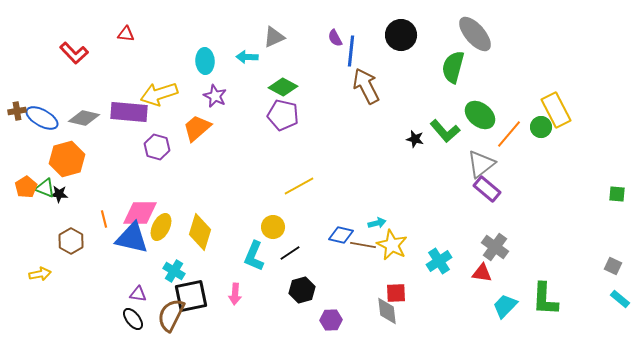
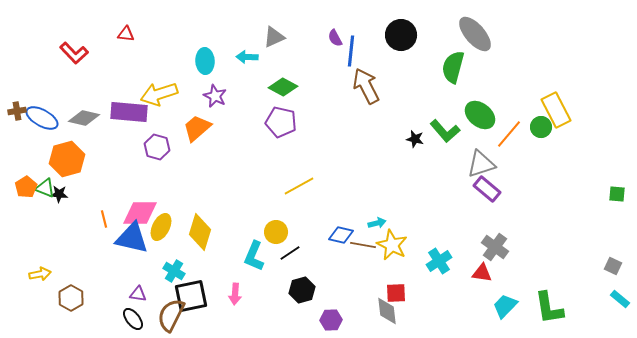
purple pentagon at (283, 115): moved 2 px left, 7 px down
gray triangle at (481, 164): rotated 20 degrees clockwise
yellow circle at (273, 227): moved 3 px right, 5 px down
brown hexagon at (71, 241): moved 57 px down
green L-shape at (545, 299): moved 4 px right, 9 px down; rotated 12 degrees counterclockwise
